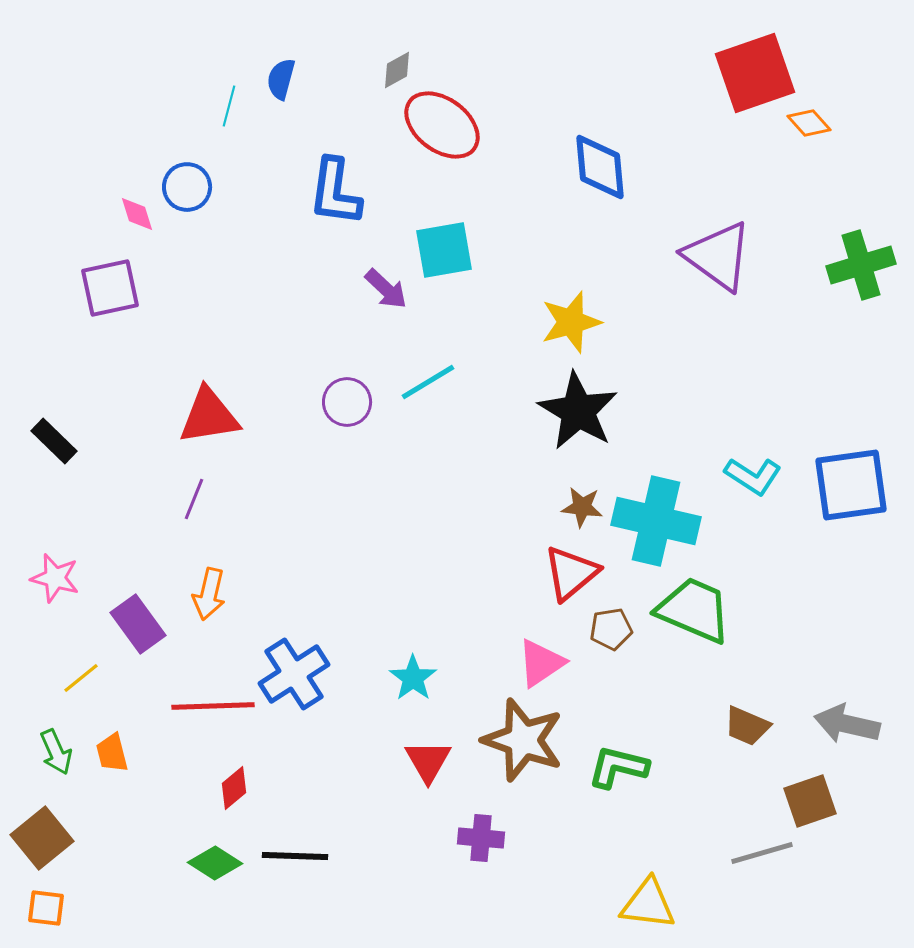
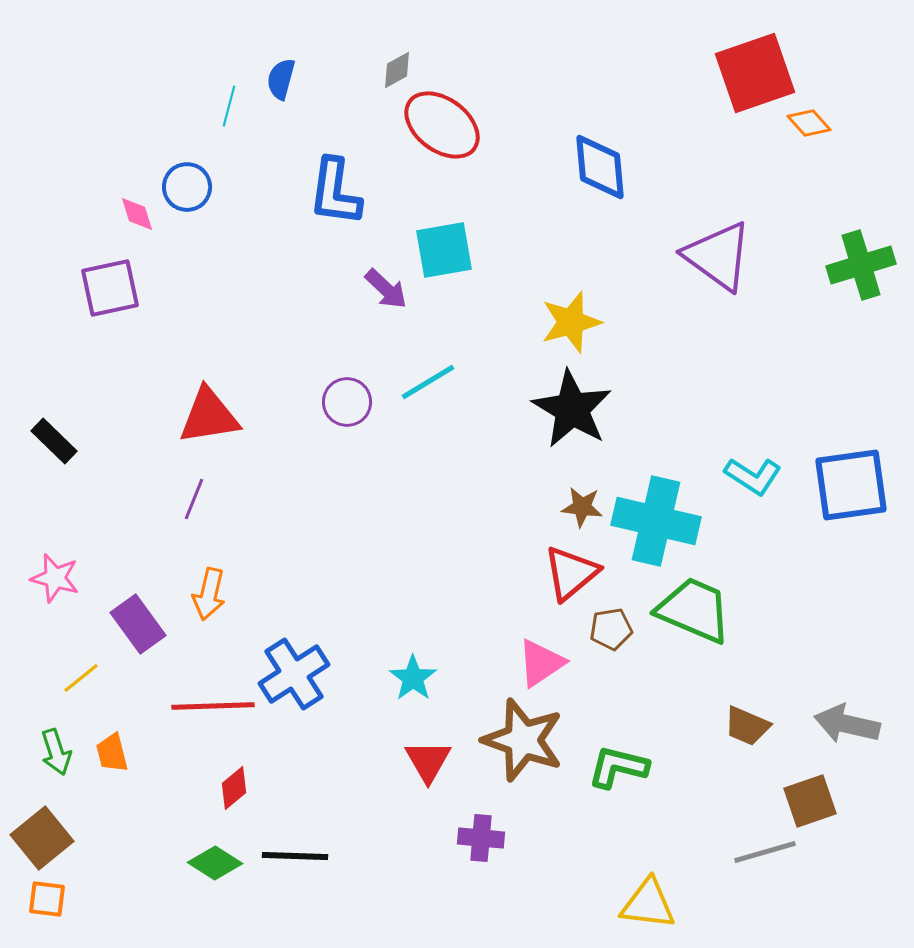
black star at (578, 411): moved 6 px left, 2 px up
green arrow at (56, 752): rotated 6 degrees clockwise
gray line at (762, 853): moved 3 px right, 1 px up
orange square at (46, 908): moved 1 px right, 9 px up
